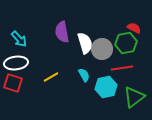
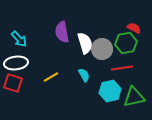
cyan hexagon: moved 4 px right, 4 px down
green triangle: rotated 25 degrees clockwise
